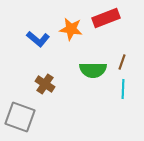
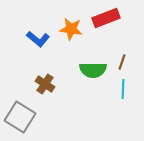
gray square: rotated 12 degrees clockwise
